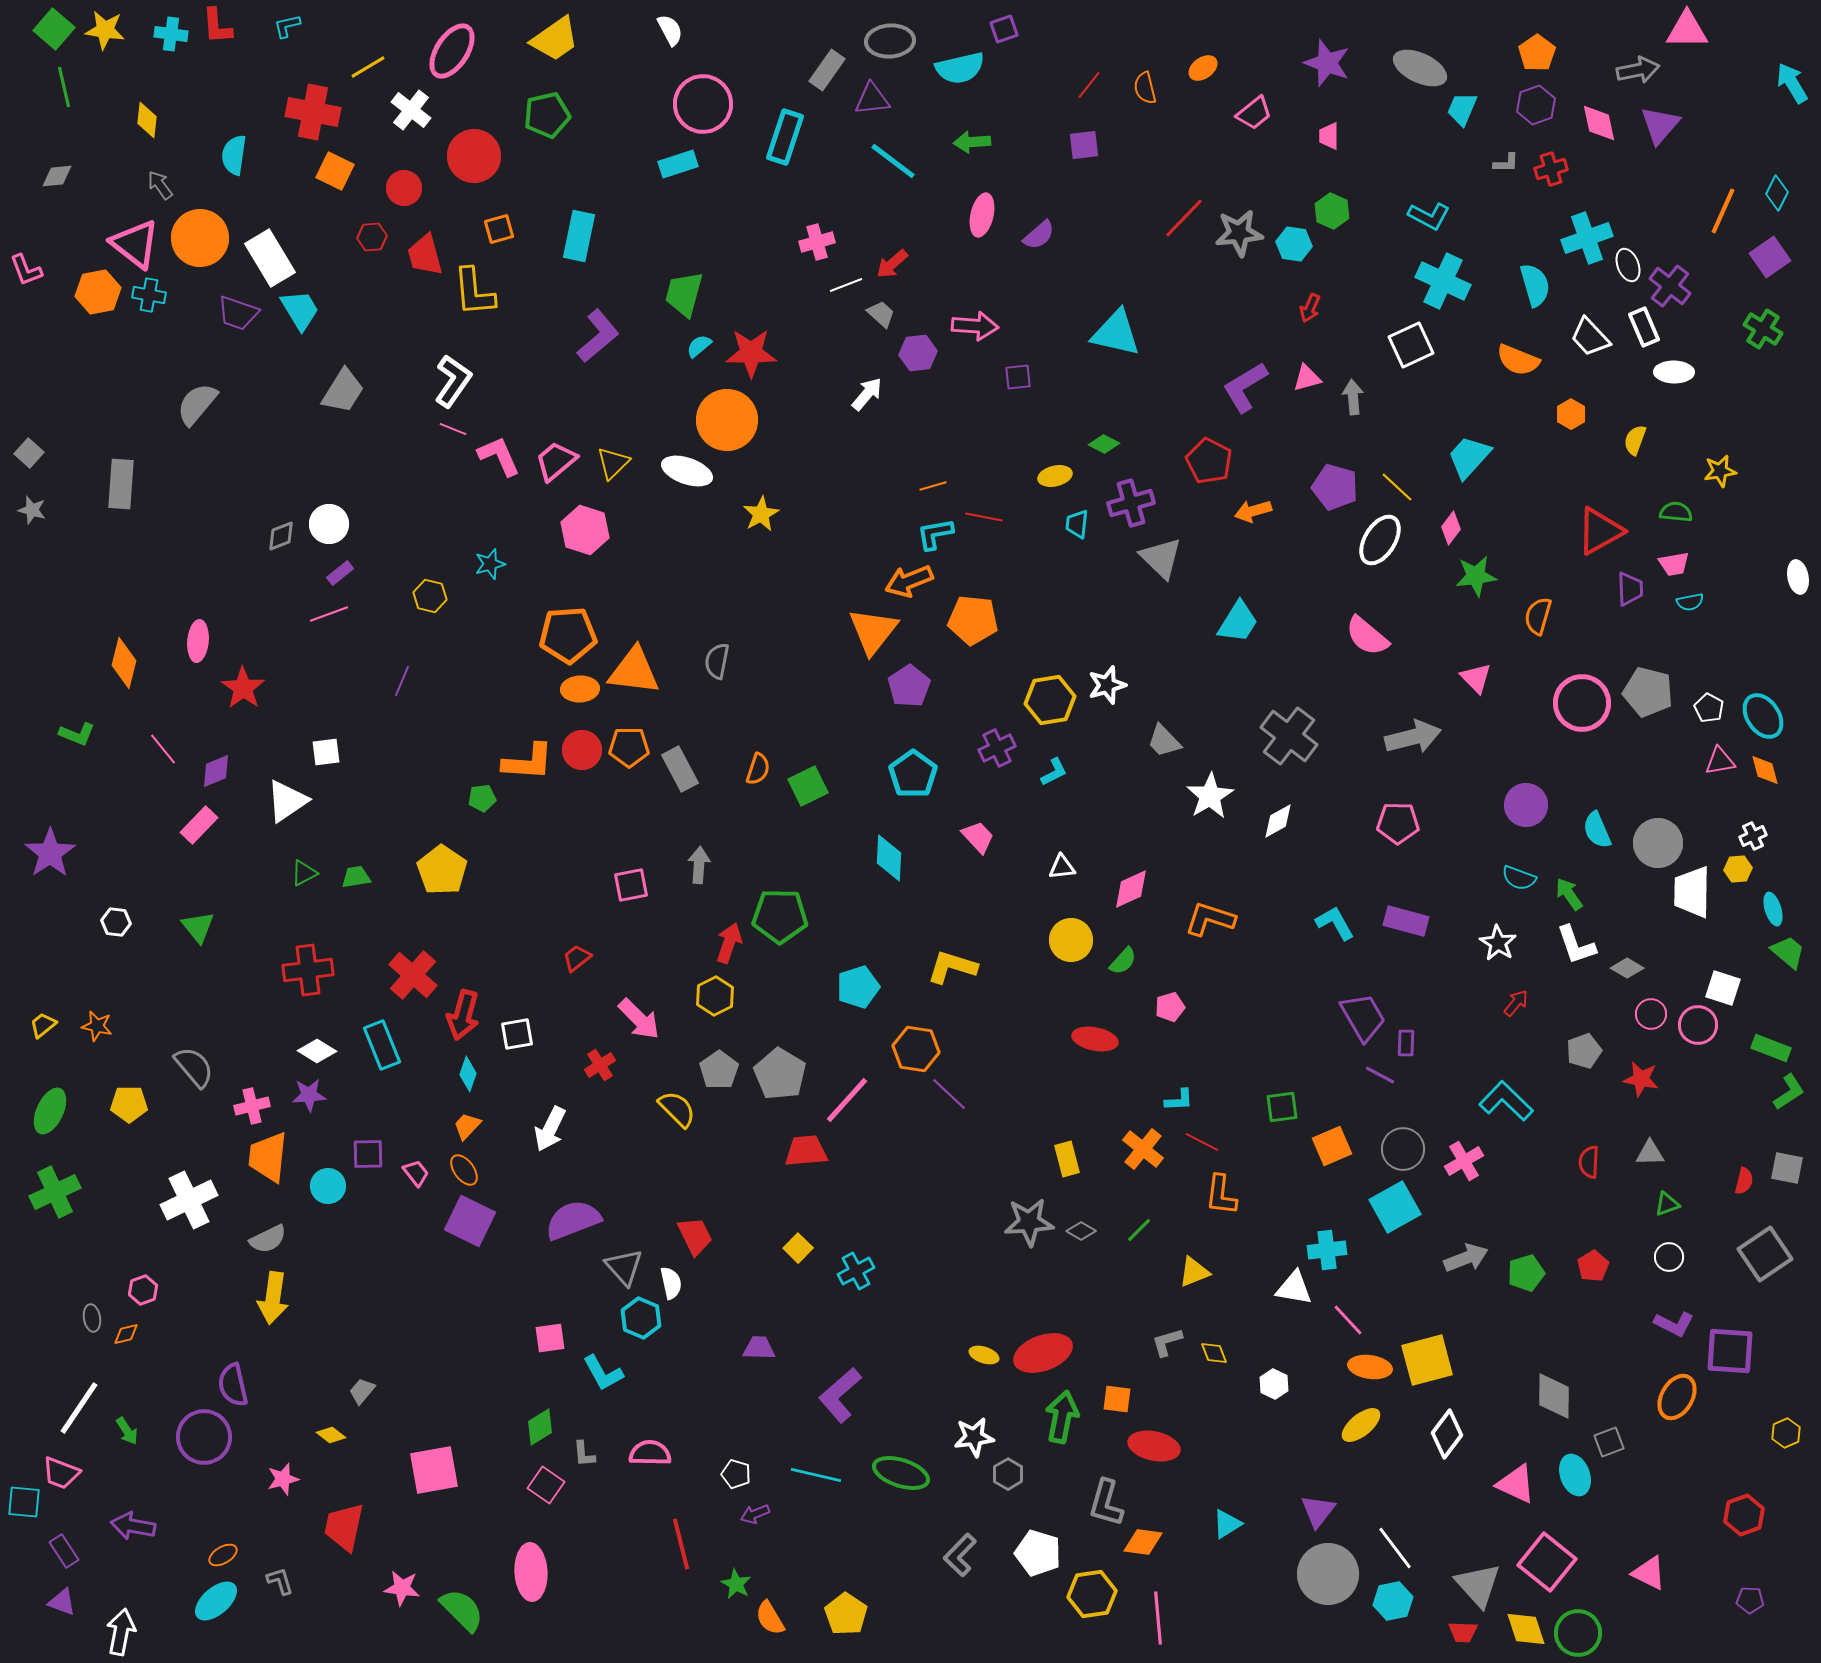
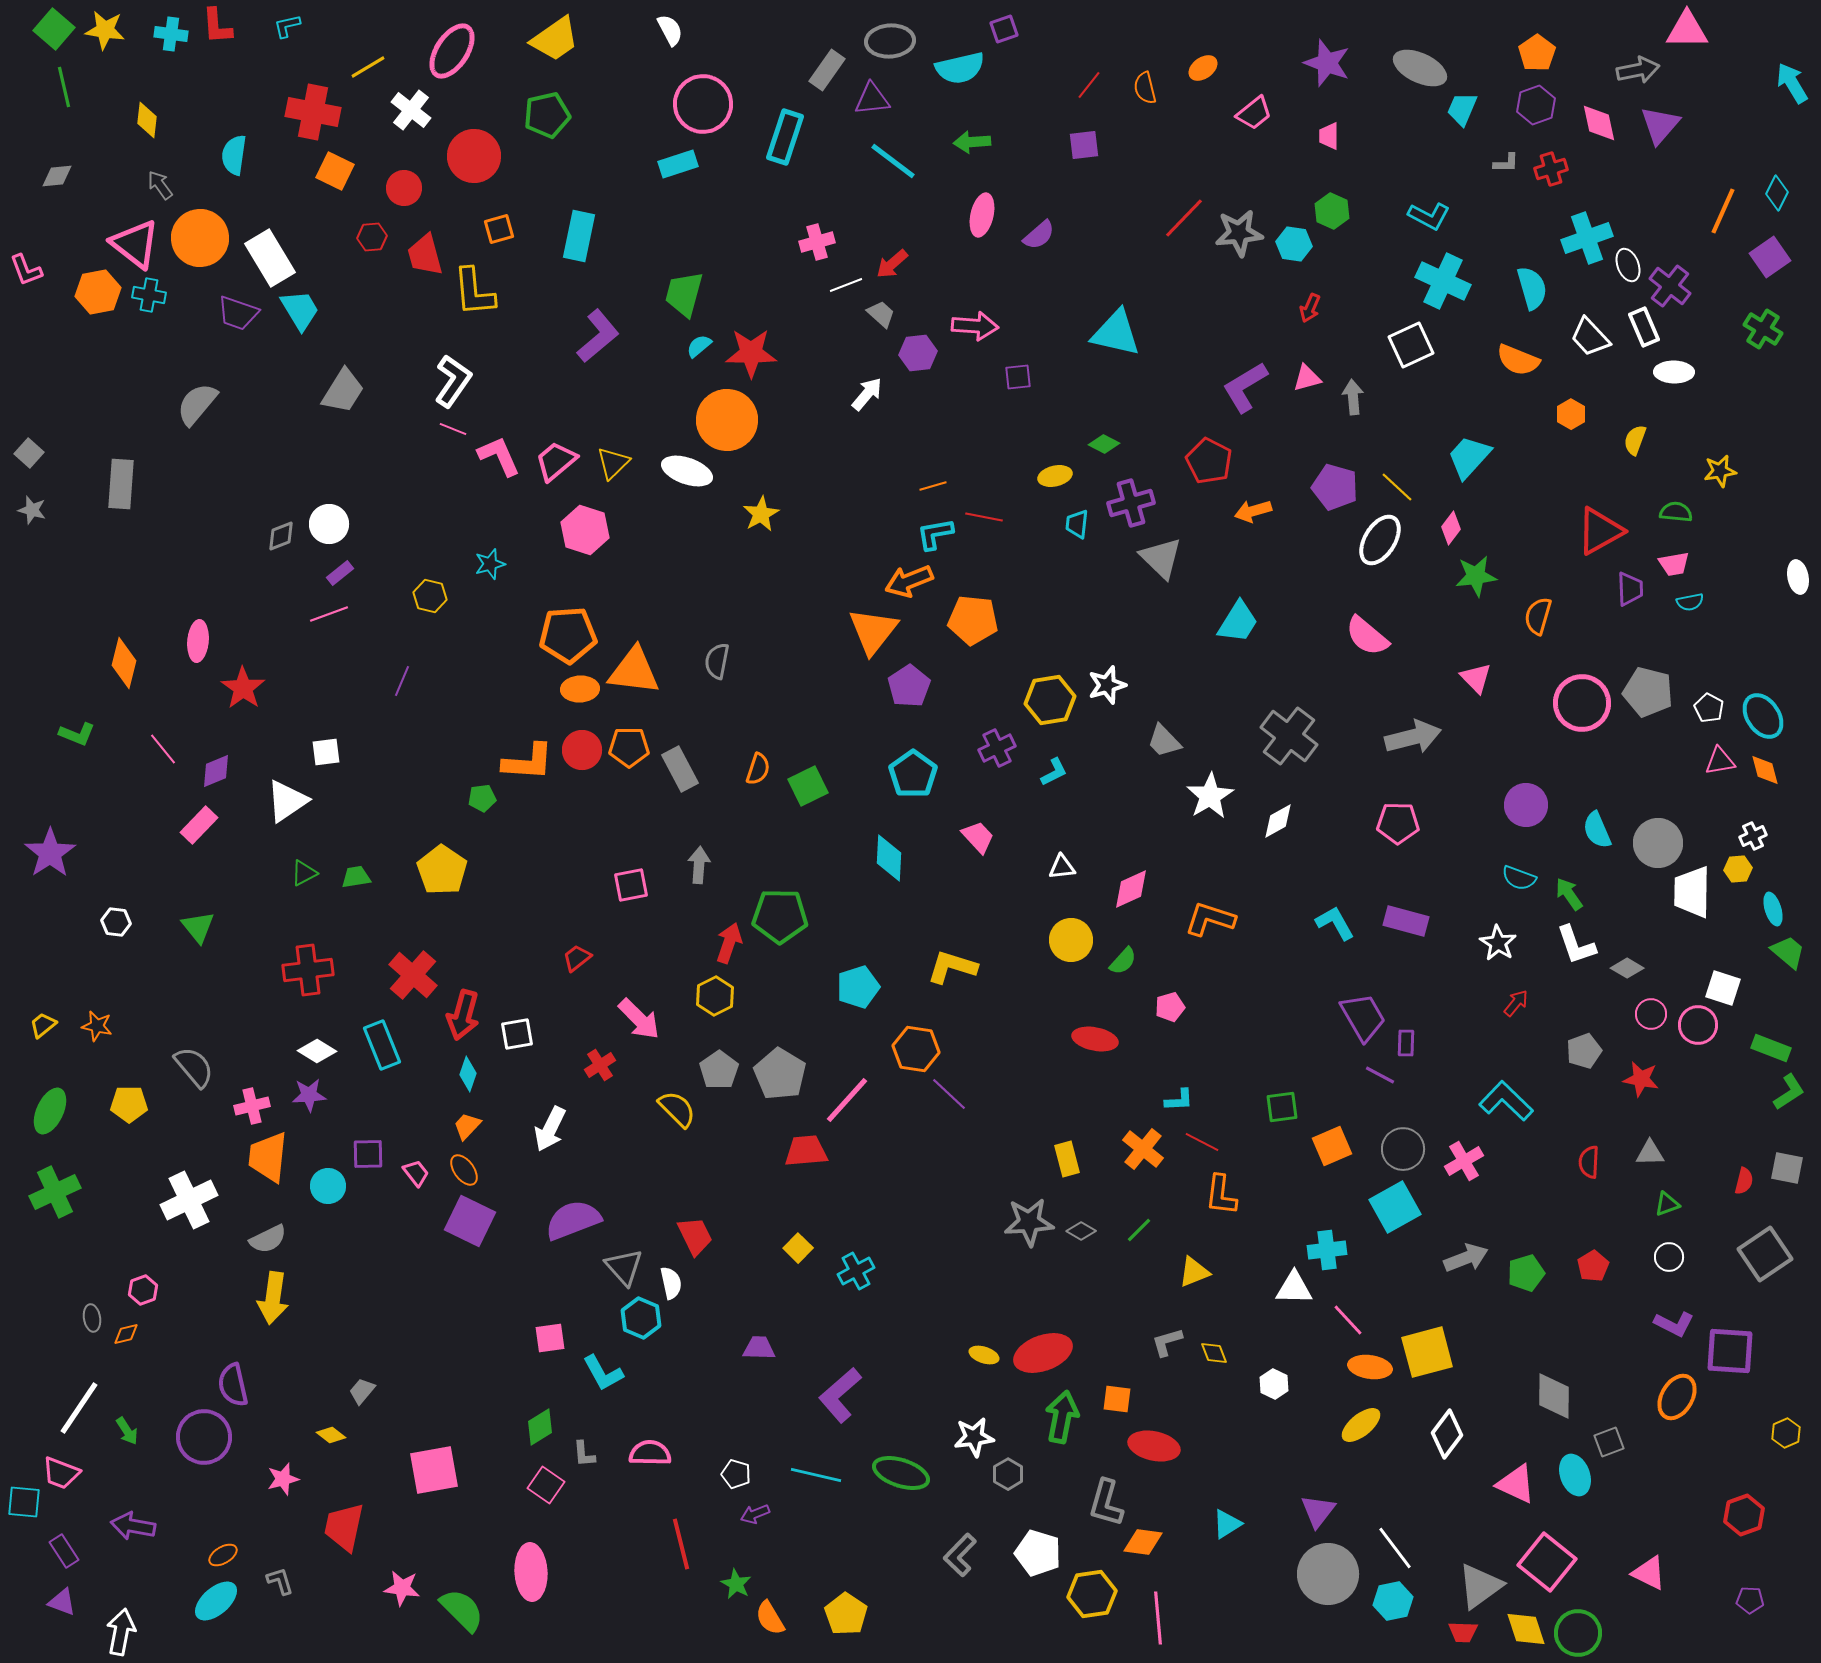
cyan semicircle at (1535, 285): moved 3 px left, 3 px down
white triangle at (1294, 1288): rotated 9 degrees counterclockwise
yellow square at (1427, 1360): moved 8 px up
gray triangle at (1478, 1585): moved 2 px right, 1 px down; rotated 36 degrees clockwise
